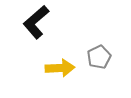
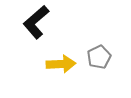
yellow arrow: moved 1 px right, 4 px up
